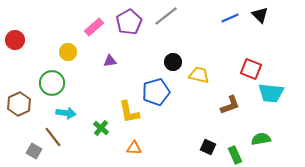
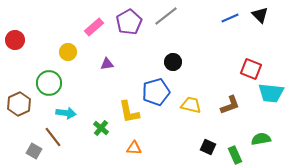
purple triangle: moved 3 px left, 3 px down
yellow trapezoid: moved 8 px left, 30 px down
green circle: moved 3 px left
